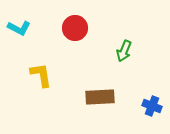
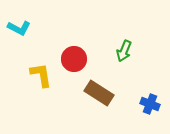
red circle: moved 1 px left, 31 px down
brown rectangle: moved 1 px left, 4 px up; rotated 36 degrees clockwise
blue cross: moved 2 px left, 2 px up
